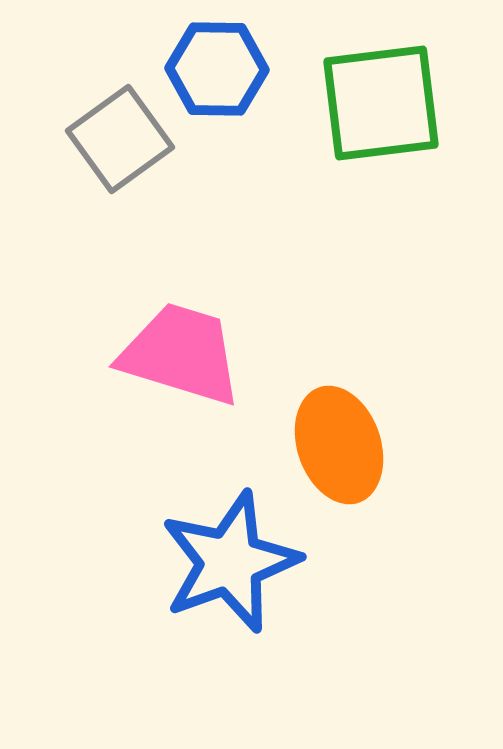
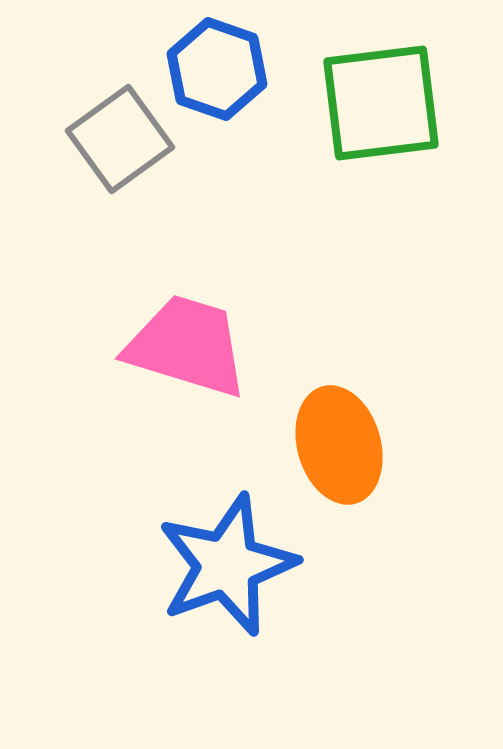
blue hexagon: rotated 18 degrees clockwise
pink trapezoid: moved 6 px right, 8 px up
orange ellipse: rotated 3 degrees clockwise
blue star: moved 3 px left, 3 px down
